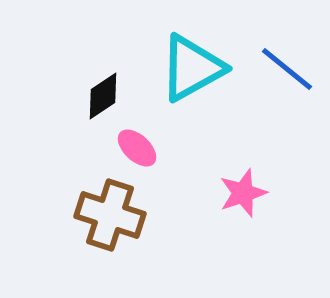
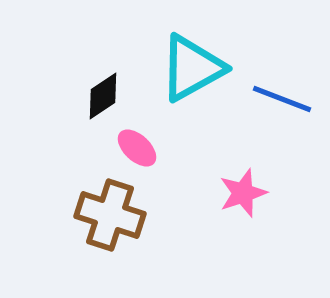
blue line: moved 5 px left, 30 px down; rotated 18 degrees counterclockwise
